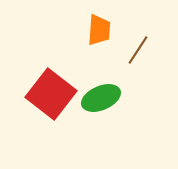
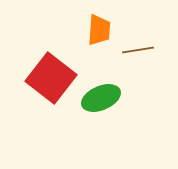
brown line: rotated 48 degrees clockwise
red square: moved 16 px up
